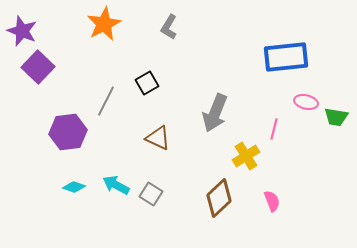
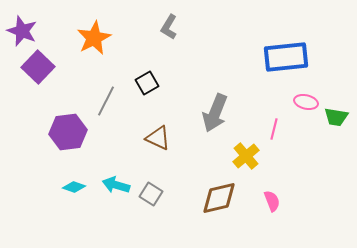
orange star: moved 10 px left, 14 px down
yellow cross: rotated 8 degrees counterclockwise
cyan arrow: rotated 12 degrees counterclockwise
brown diamond: rotated 30 degrees clockwise
